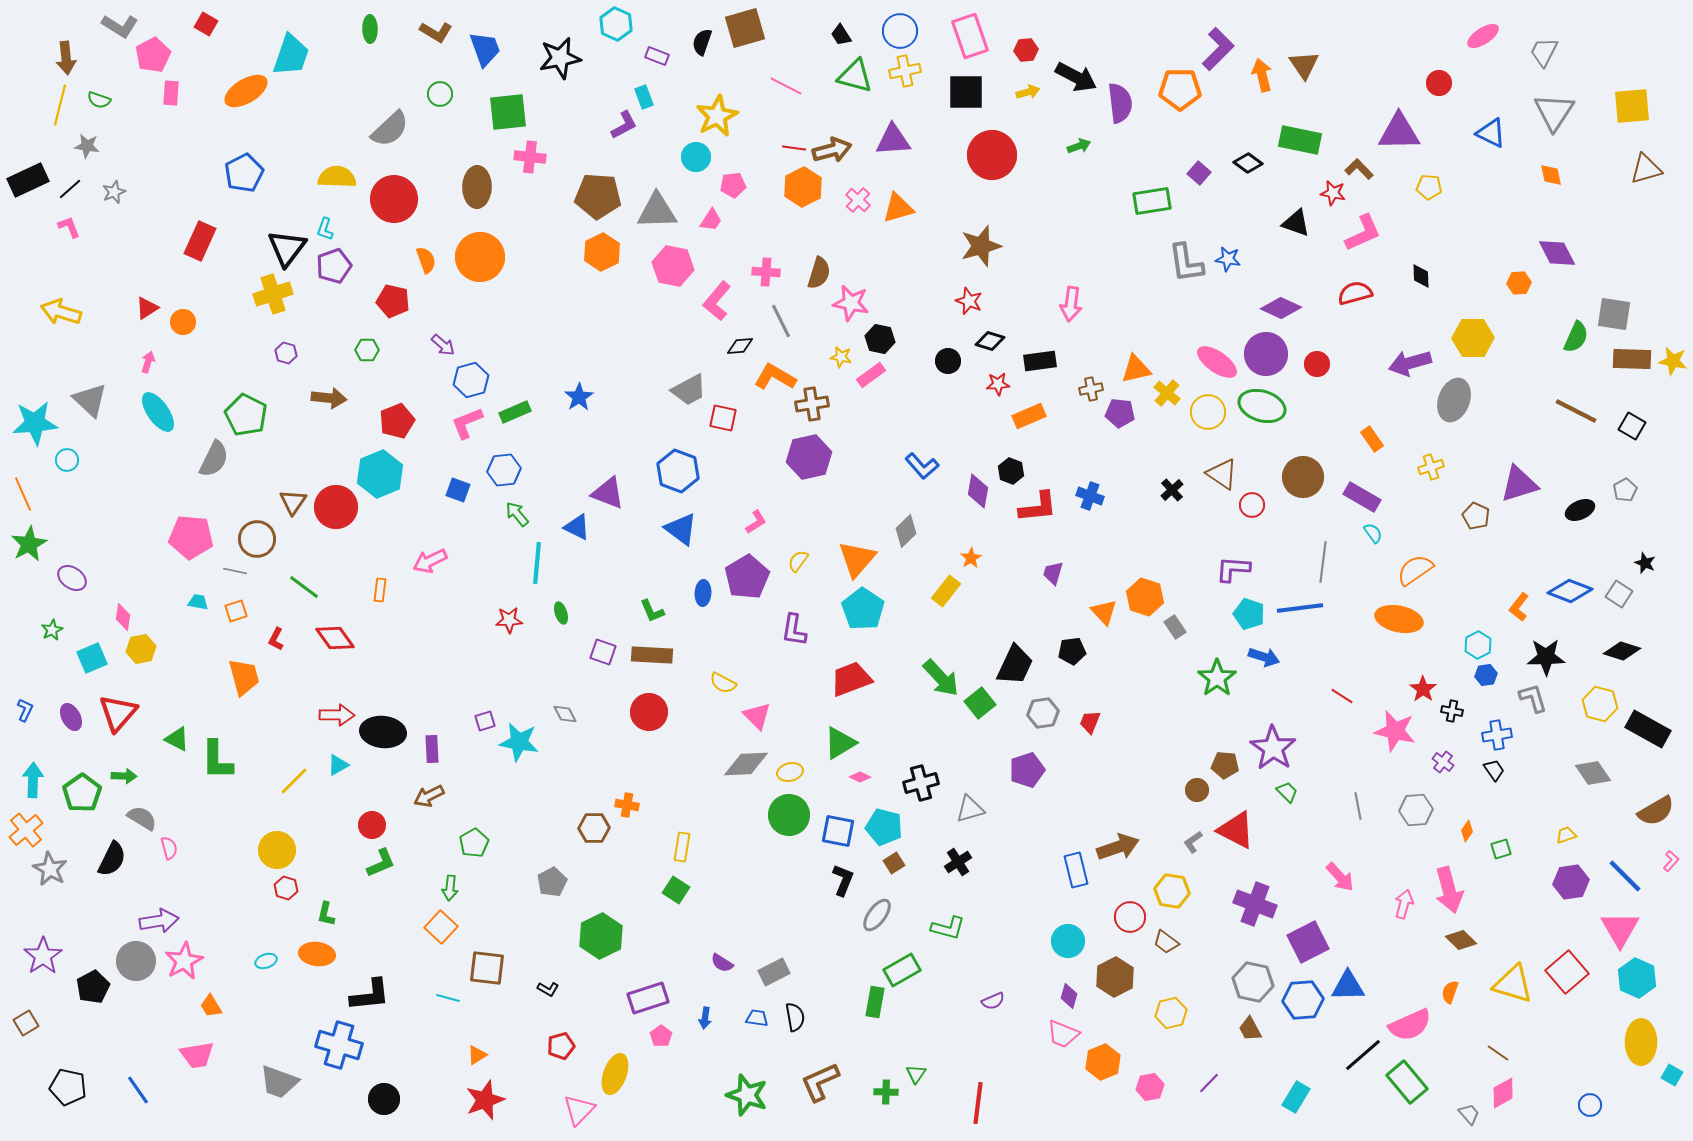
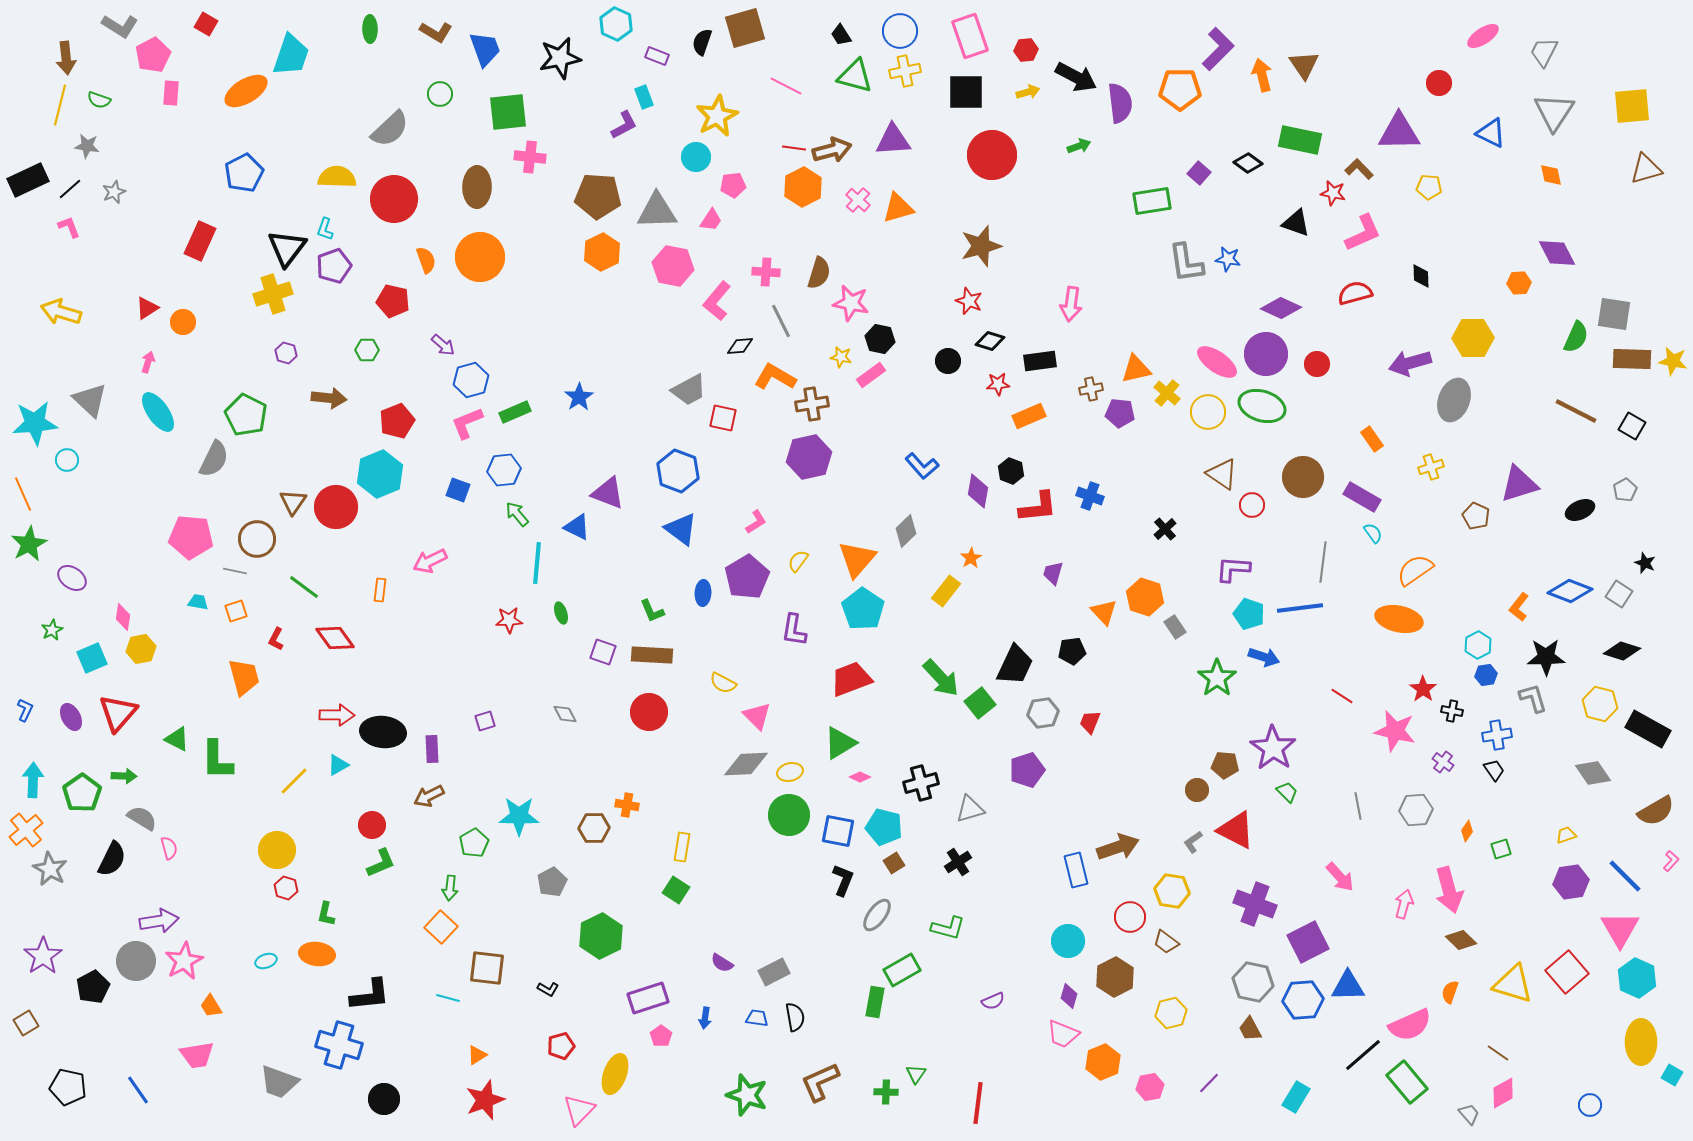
black cross at (1172, 490): moved 7 px left, 39 px down
cyan star at (519, 742): moved 74 px down; rotated 9 degrees counterclockwise
